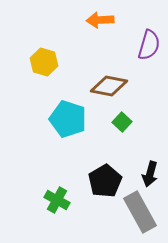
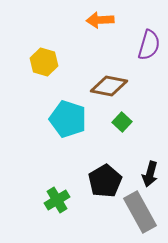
green cross: rotated 30 degrees clockwise
